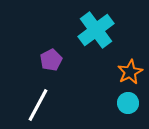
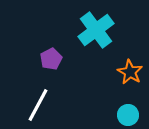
purple pentagon: moved 1 px up
orange star: rotated 15 degrees counterclockwise
cyan circle: moved 12 px down
